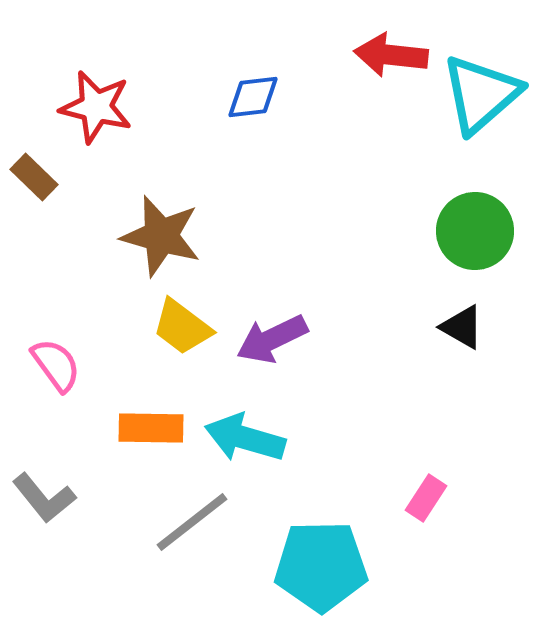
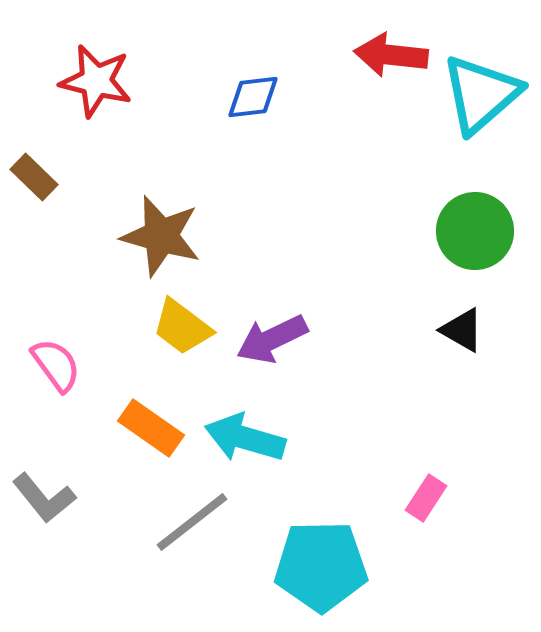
red star: moved 26 px up
black triangle: moved 3 px down
orange rectangle: rotated 34 degrees clockwise
